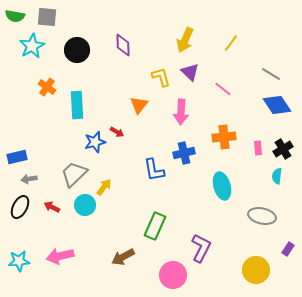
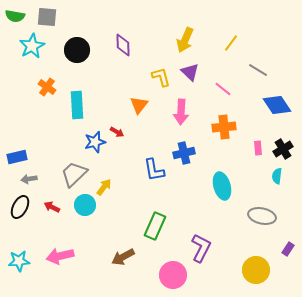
gray line at (271, 74): moved 13 px left, 4 px up
orange cross at (224, 137): moved 10 px up
